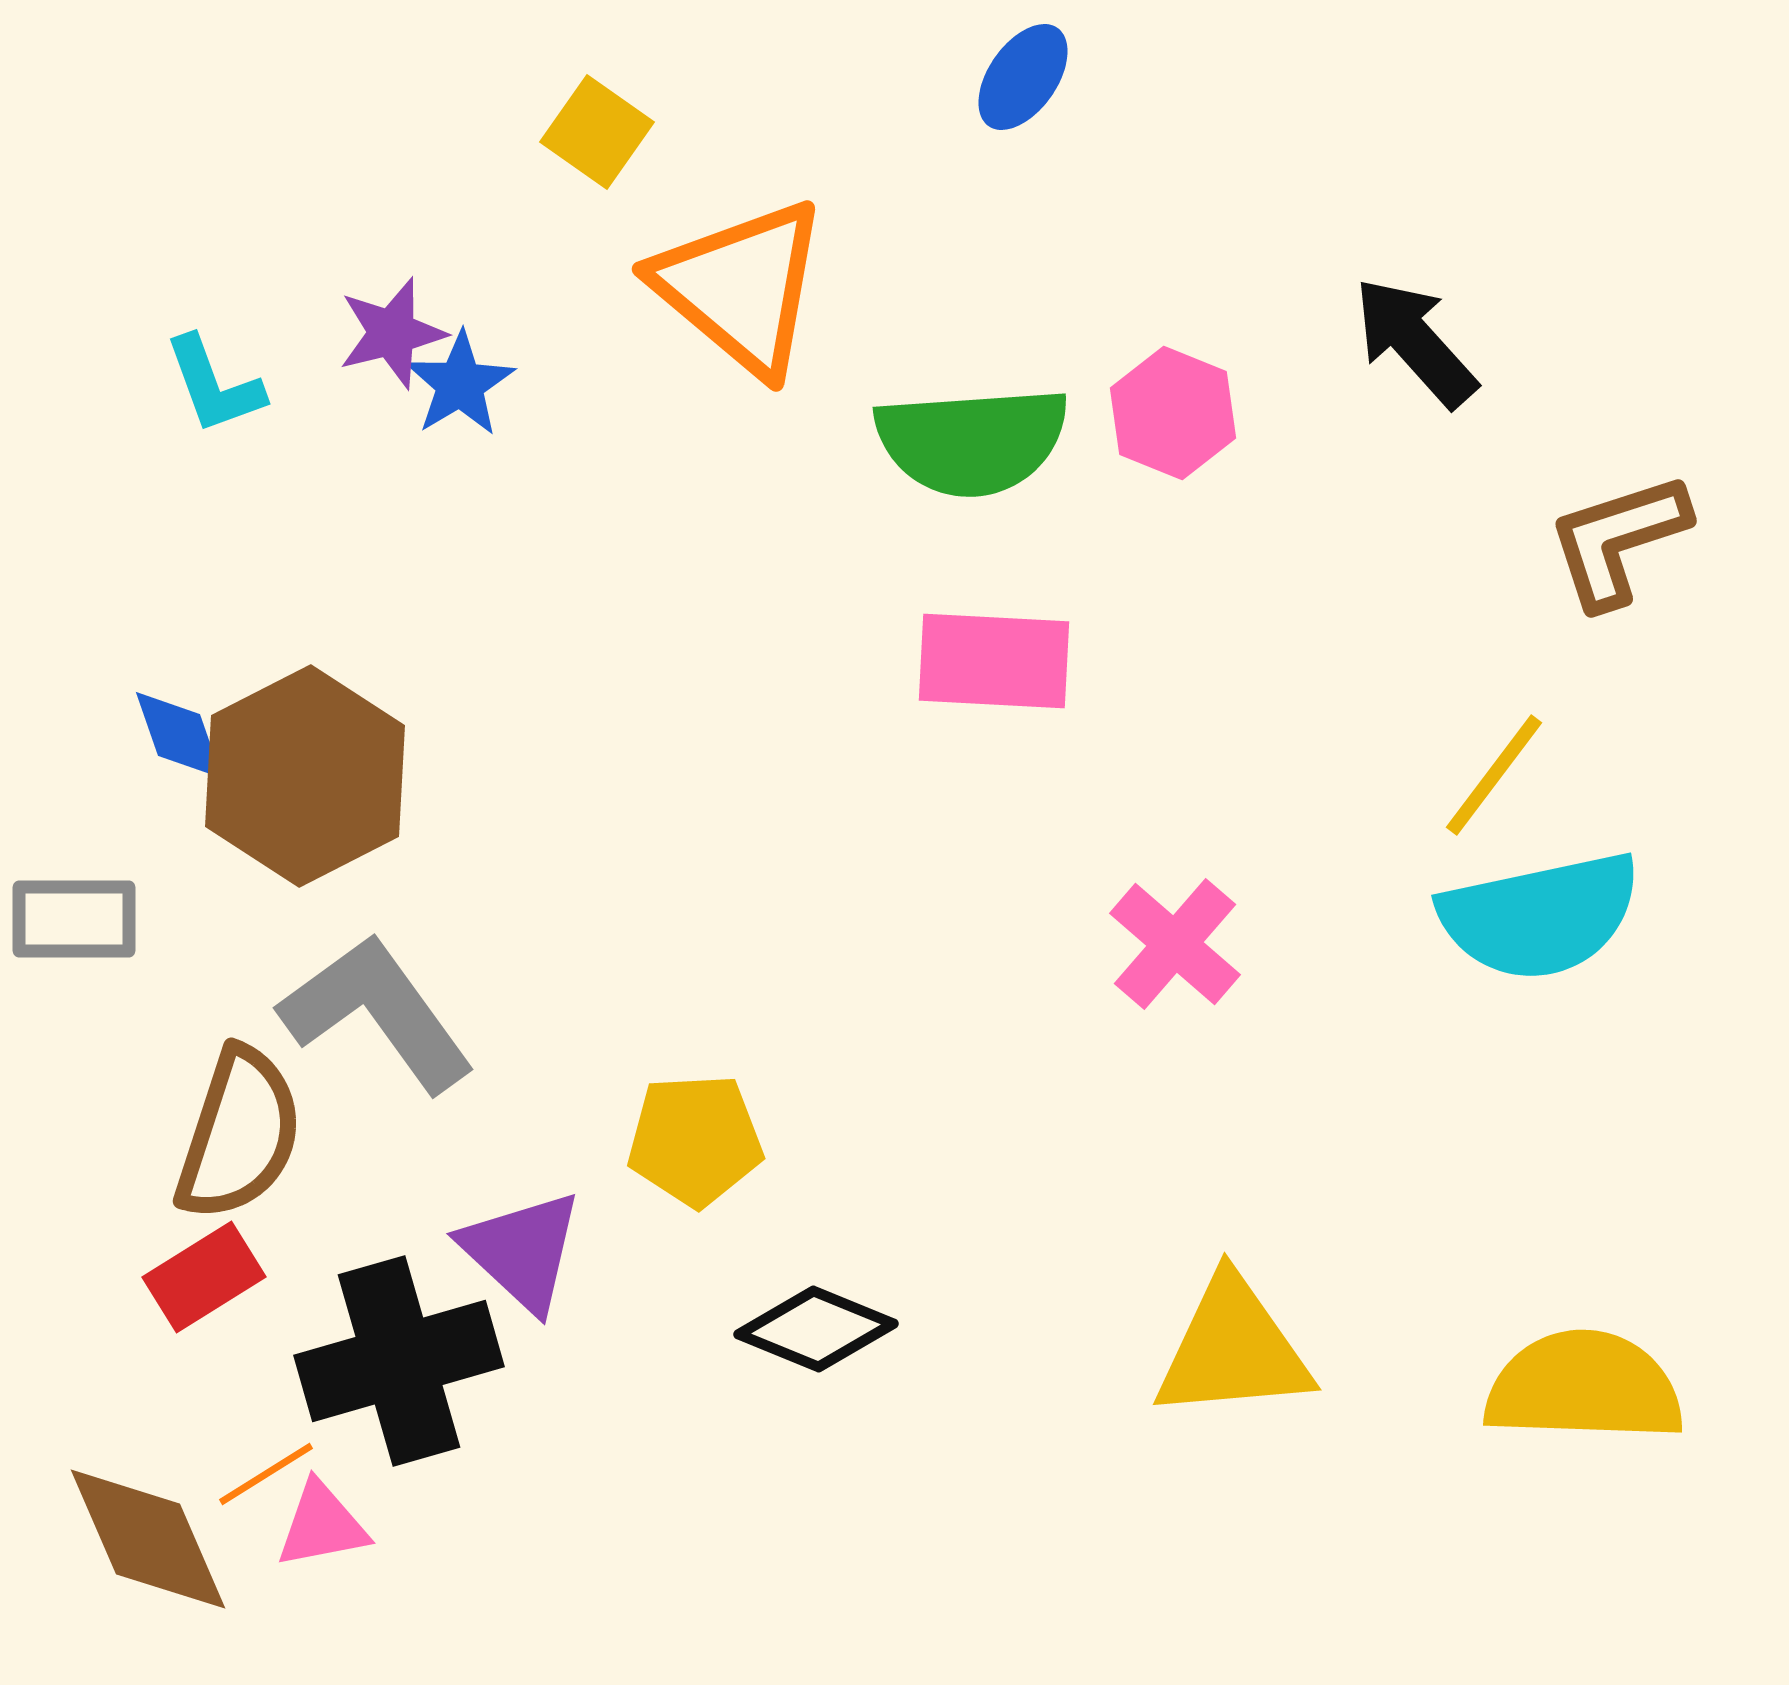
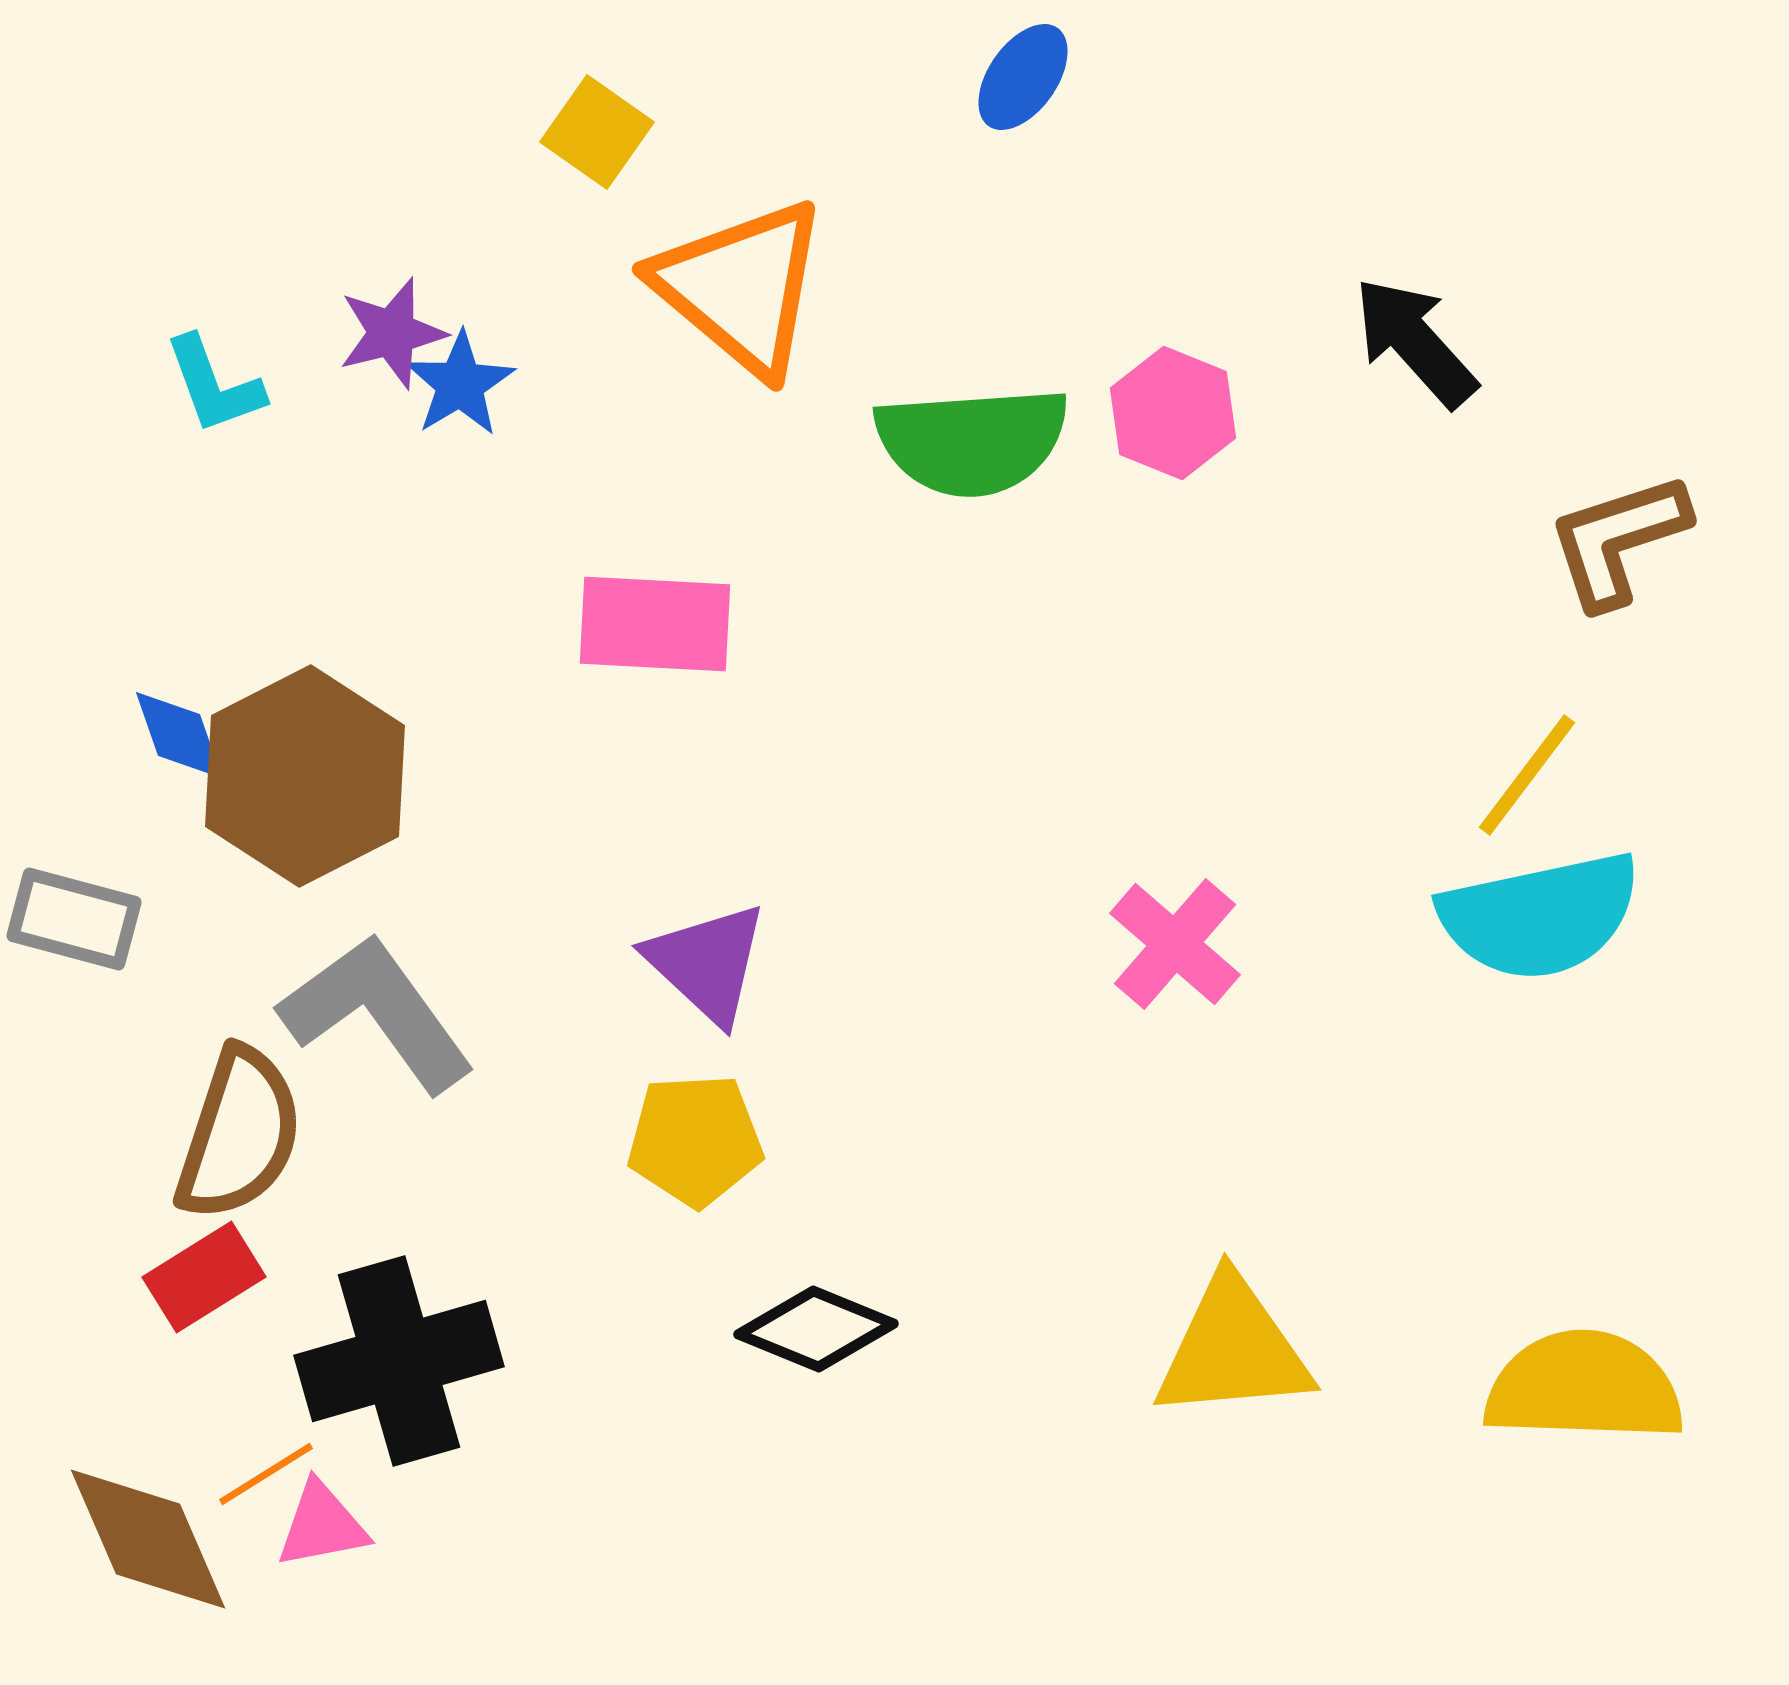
pink rectangle: moved 339 px left, 37 px up
yellow line: moved 33 px right
gray rectangle: rotated 15 degrees clockwise
purple triangle: moved 185 px right, 288 px up
